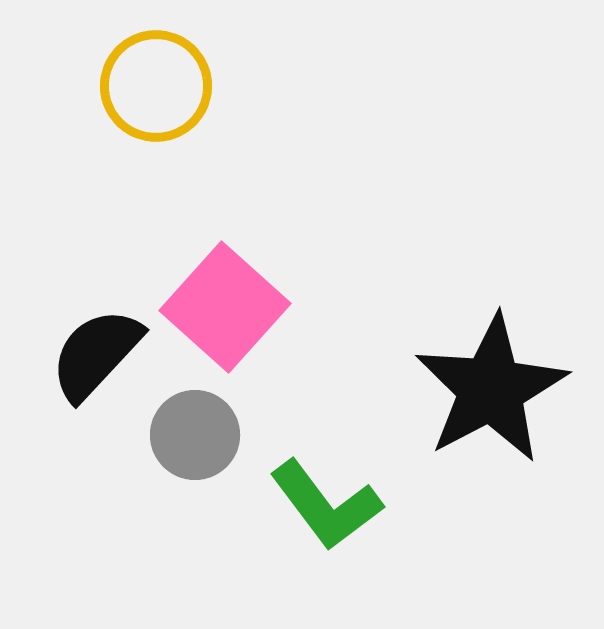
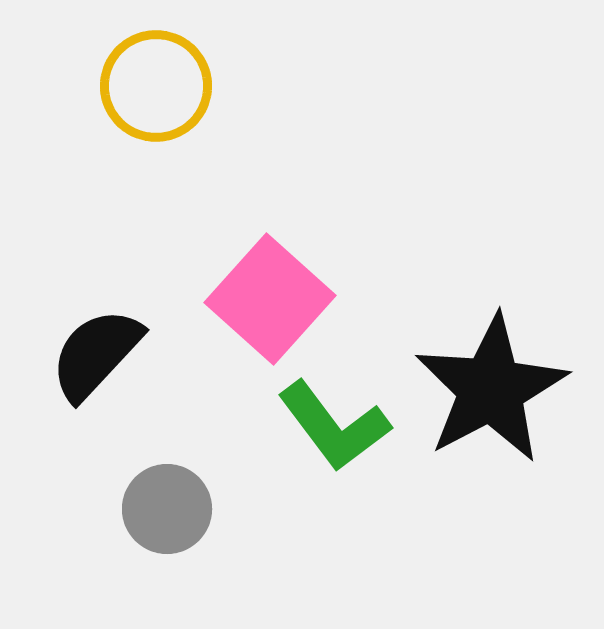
pink square: moved 45 px right, 8 px up
gray circle: moved 28 px left, 74 px down
green L-shape: moved 8 px right, 79 px up
